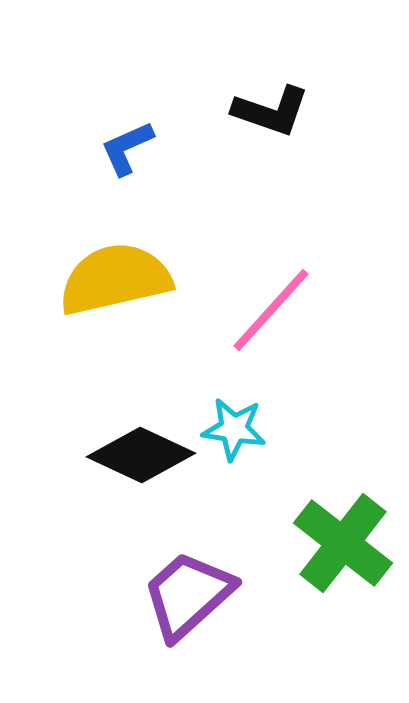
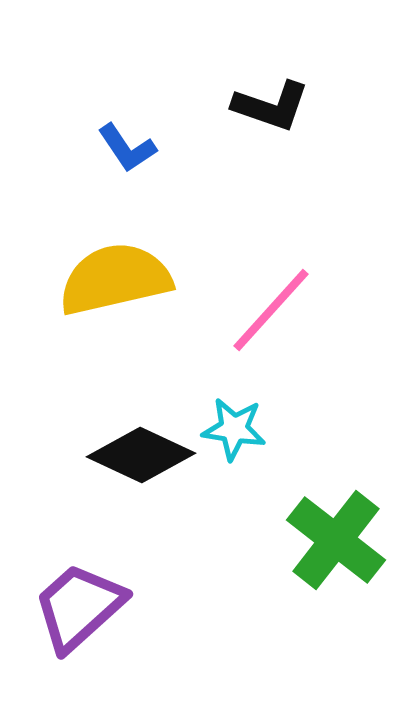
black L-shape: moved 5 px up
blue L-shape: rotated 100 degrees counterclockwise
green cross: moved 7 px left, 3 px up
purple trapezoid: moved 109 px left, 12 px down
